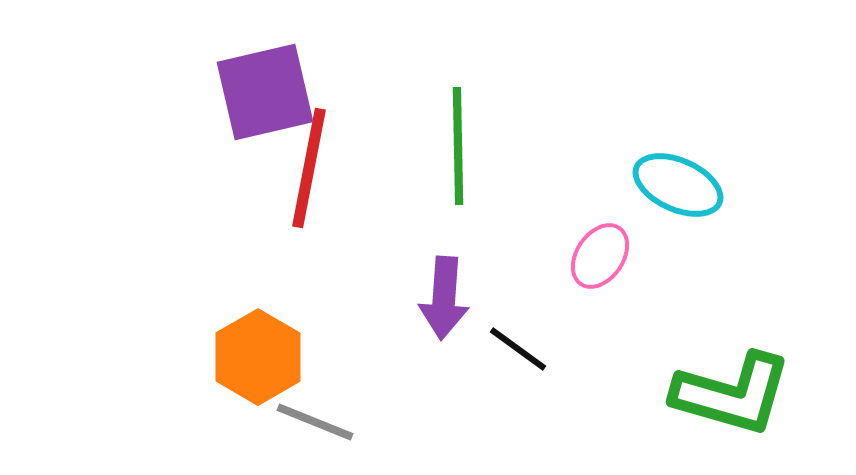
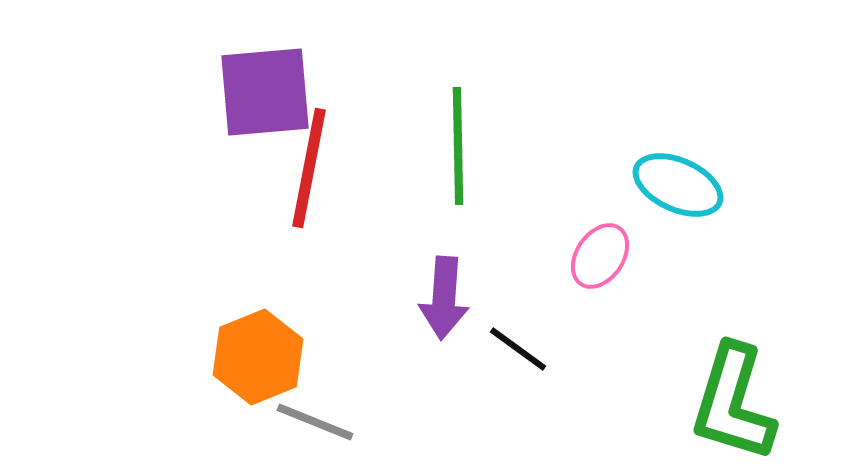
purple square: rotated 8 degrees clockwise
orange hexagon: rotated 8 degrees clockwise
green L-shape: moved 1 px right, 9 px down; rotated 91 degrees clockwise
